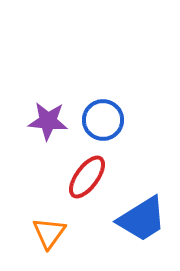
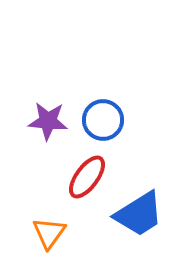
blue trapezoid: moved 3 px left, 5 px up
